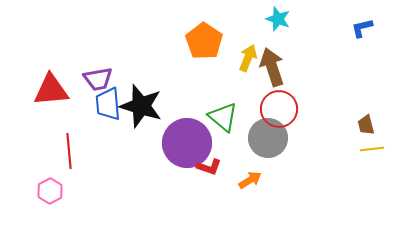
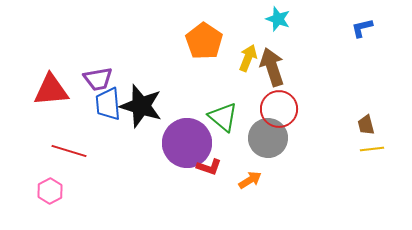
red line: rotated 68 degrees counterclockwise
